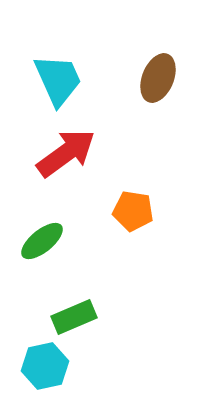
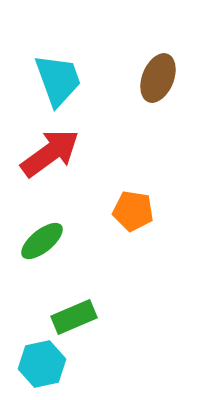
cyan trapezoid: rotated 4 degrees clockwise
red arrow: moved 16 px left
cyan hexagon: moved 3 px left, 2 px up
